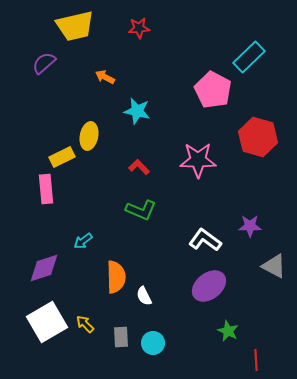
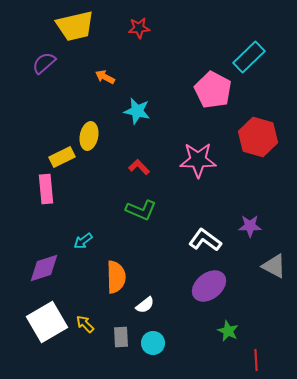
white semicircle: moved 1 px right, 9 px down; rotated 102 degrees counterclockwise
